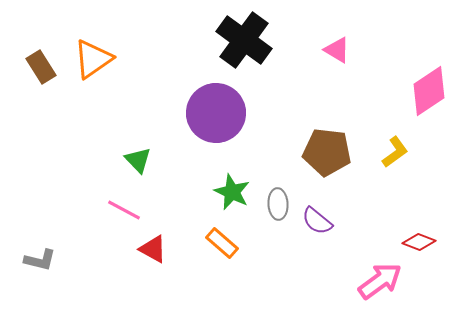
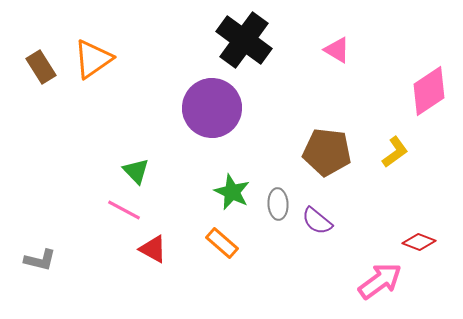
purple circle: moved 4 px left, 5 px up
green triangle: moved 2 px left, 11 px down
